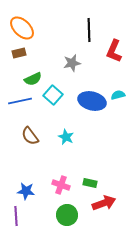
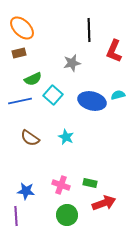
brown semicircle: moved 2 px down; rotated 18 degrees counterclockwise
